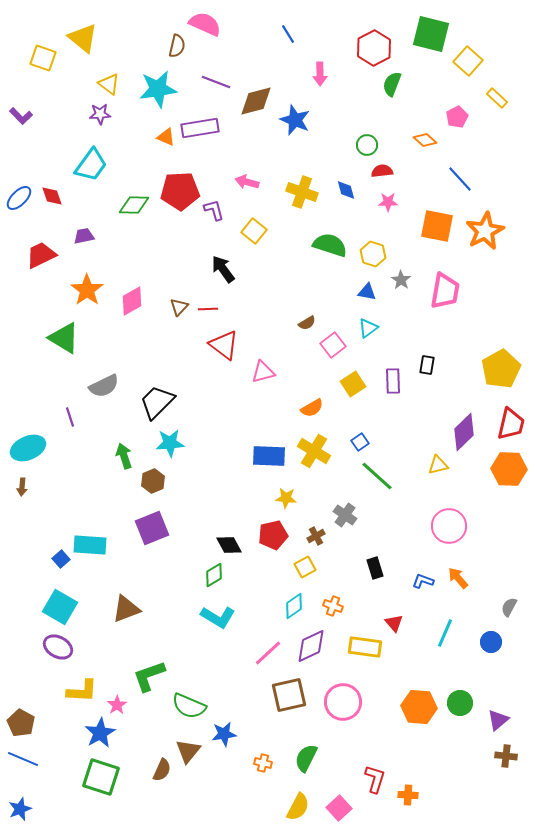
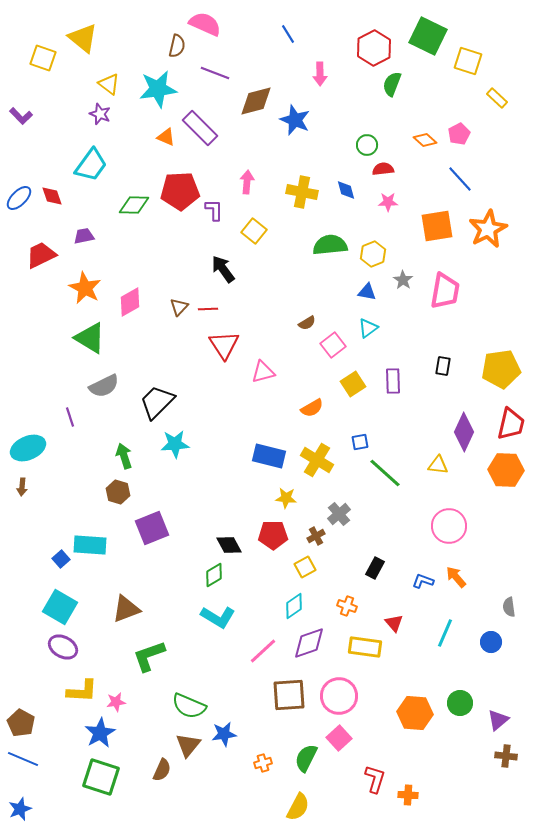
green square at (431, 34): moved 3 px left, 2 px down; rotated 12 degrees clockwise
yellow square at (468, 61): rotated 24 degrees counterclockwise
purple line at (216, 82): moved 1 px left, 9 px up
purple star at (100, 114): rotated 25 degrees clockwise
pink pentagon at (457, 117): moved 2 px right, 17 px down
purple rectangle at (200, 128): rotated 54 degrees clockwise
red semicircle at (382, 171): moved 1 px right, 2 px up
pink arrow at (247, 182): rotated 80 degrees clockwise
yellow cross at (302, 192): rotated 8 degrees counterclockwise
purple L-shape at (214, 210): rotated 15 degrees clockwise
orange square at (437, 226): rotated 20 degrees counterclockwise
orange star at (485, 231): moved 3 px right, 2 px up
green semicircle at (330, 245): rotated 24 degrees counterclockwise
yellow hexagon at (373, 254): rotated 20 degrees clockwise
gray star at (401, 280): moved 2 px right
orange star at (87, 290): moved 2 px left, 2 px up; rotated 8 degrees counterclockwise
pink diamond at (132, 301): moved 2 px left, 1 px down
green triangle at (64, 338): moved 26 px right
red triangle at (224, 345): rotated 20 degrees clockwise
black rectangle at (427, 365): moved 16 px right, 1 px down
yellow pentagon at (501, 369): rotated 21 degrees clockwise
purple diamond at (464, 432): rotated 21 degrees counterclockwise
blue square at (360, 442): rotated 24 degrees clockwise
cyan star at (170, 443): moved 5 px right, 1 px down
yellow cross at (314, 451): moved 3 px right, 9 px down
blue rectangle at (269, 456): rotated 12 degrees clockwise
yellow triangle at (438, 465): rotated 20 degrees clockwise
orange hexagon at (509, 469): moved 3 px left, 1 px down
green line at (377, 476): moved 8 px right, 3 px up
brown hexagon at (153, 481): moved 35 px left, 11 px down; rotated 20 degrees counterclockwise
gray cross at (345, 515): moved 6 px left, 1 px up; rotated 15 degrees clockwise
red pentagon at (273, 535): rotated 12 degrees clockwise
black rectangle at (375, 568): rotated 45 degrees clockwise
orange arrow at (458, 578): moved 2 px left, 1 px up
orange cross at (333, 606): moved 14 px right
gray semicircle at (509, 607): rotated 36 degrees counterclockwise
purple diamond at (311, 646): moved 2 px left, 3 px up; rotated 6 degrees clockwise
purple ellipse at (58, 647): moved 5 px right
pink line at (268, 653): moved 5 px left, 2 px up
green L-shape at (149, 676): moved 20 px up
brown square at (289, 695): rotated 9 degrees clockwise
pink circle at (343, 702): moved 4 px left, 6 px up
pink star at (117, 705): moved 1 px left, 3 px up; rotated 24 degrees clockwise
orange hexagon at (419, 707): moved 4 px left, 6 px down
brown triangle at (188, 751): moved 6 px up
orange cross at (263, 763): rotated 30 degrees counterclockwise
pink square at (339, 808): moved 70 px up
